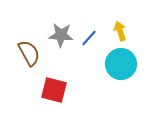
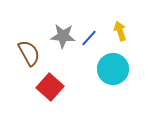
gray star: moved 2 px right, 1 px down
cyan circle: moved 8 px left, 5 px down
red square: moved 4 px left, 3 px up; rotated 28 degrees clockwise
